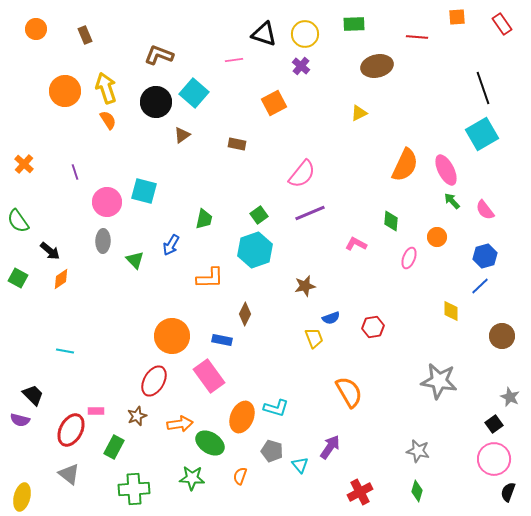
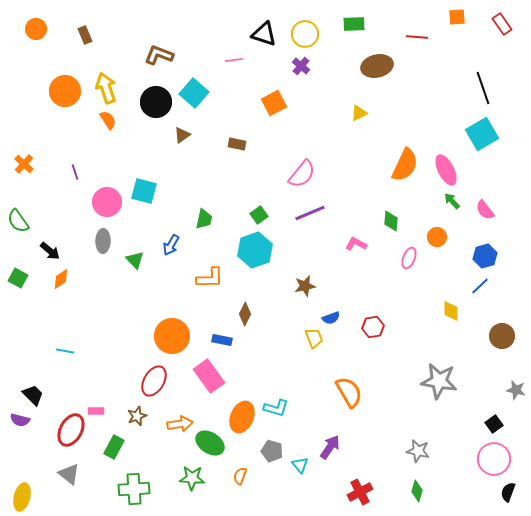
gray star at (510, 397): moved 6 px right, 7 px up; rotated 12 degrees counterclockwise
